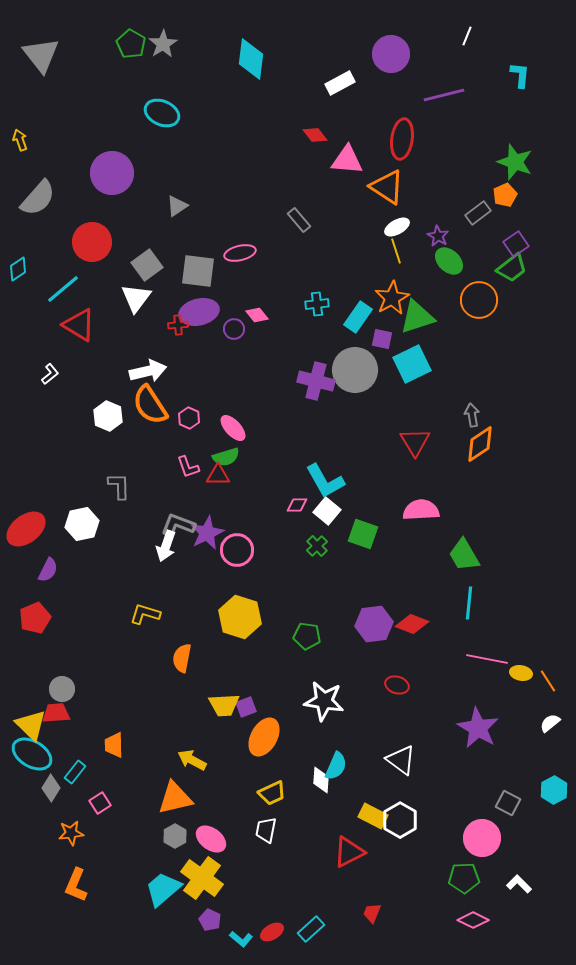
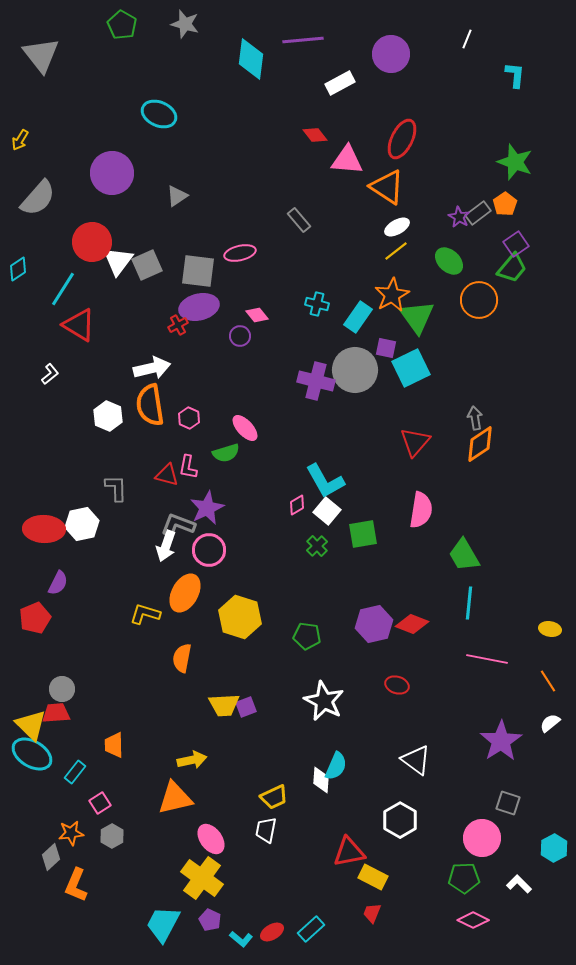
white line at (467, 36): moved 3 px down
green pentagon at (131, 44): moved 9 px left, 19 px up
gray star at (163, 44): moved 22 px right, 20 px up; rotated 24 degrees counterclockwise
cyan L-shape at (520, 75): moved 5 px left
purple line at (444, 95): moved 141 px left, 55 px up; rotated 9 degrees clockwise
cyan ellipse at (162, 113): moved 3 px left, 1 px down
red ellipse at (402, 139): rotated 18 degrees clockwise
yellow arrow at (20, 140): rotated 130 degrees counterclockwise
orange pentagon at (505, 195): moved 9 px down; rotated 10 degrees counterclockwise
gray triangle at (177, 206): moved 10 px up
purple star at (438, 236): moved 21 px right, 19 px up
yellow line at (396, 251): rotated 70 degrees clockwise
gray square at (147, 265): rotated 12 degrees clockwise
green trapezoid at (512, 268): rotated 12 degrees counterclockwise
cyan line at (63, 289): rotated 18 degrees counterclockwise
white triangle at (136, 298): moved 18 px left, 37 px up
orange star at (392, 298): moved 3 px up
cyan cross at (317, 304): rotated 20 degrees clockwise
purple ellipse at (199, 312): moved 5 px up
green triangle at (417, 317): rotated 48 degrees counterclockwise
red cross at (178, 325): rotated 24 degrees counterclockwise
purple circle at (234, 329): moved 6 px right, 7 px down
purple square at (382, 339): moved 4 px right, 9 px down
cyan square at (412, 364): moved 1 px left, 4 px down
white arrow at (148, 371): moved 4 px right, 3 px up
orange semicircle at (150, 405): rotated 24 degrees clockwise
gray arrow at (472, 415): moved 3 px right, 3 px down
pink ellipse at (233, 428): moved 12 px right
red triangle at (415, 442): rotated 12 degrees clockwise
green semicircle at (226, 457): moved 4 px up
pink L-shape at (188, 467): rotated 30 degrees clockwise
red triangle at (218, 475): moved 51 px left; rotated 15 degrees clockwise
gray L-shape at (119, 486): moved 3 px left, 2 px down
pink diamond at (297, 505): rotated 30 degrees counterclockwise
pink semicircle at (421, 510): rotated 102 degrees clockwise
red ellipse at (26, 529): moved 18 px right; rotated 39 degrees clockwise
purple star at (207, 533): moved 25 px up
green square at (363, 534): rotated 28 degrees counterclockwise
pink circle at (237, 550): moved 28 px left
purple semicircle at (48, 570): moved 10 px right, 13 px down
purple hexagon at (374, 624): rotated 6 degrees counterclockwise
yellow ellipse at (521, 673): moved 29 px right, 44 px up
white star at (324, 701): rotated 18 degrees clockwise
purple star at (478, 728): moved 23 px right, 13 px down; rotated 9 degrees clockwise
orange ellipse at (264, 737): moved 79 px left, 144 px up
yellow arrow at (192, 760): rotated 140 degrees clockwise
white triangle at (401, 760): moved 15 px right
gray diamond at (51, 788): moved 69 px down; rotated 16 degrees clockwise
cyan hexagon at (554, 790): moved 58 px down
yellow trapezoid at (272, 793): moved 2 px right, 4 px down
gray square at (508, 803): rotated 10 degrees counterclockwise
yellow rectangle at (373, 816): moved 61 px down
gray hexagon at (175, 836): moved 63 px left
pink ellipse at (211, 839): rotated 16 degrees clockwise
red triangle at (349, 852): rotated 16 degrees clockwise
cyan trapezoid at (163, 889): moved 35 px down; rotated 21 degrees counterclockwise
